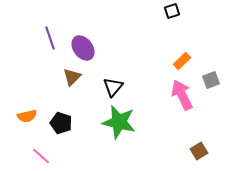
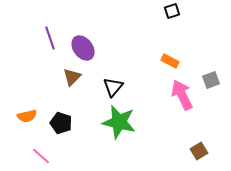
orange rectangle: moved 12 px left; rotated 72 degrees clockwise
